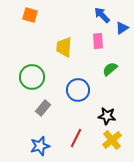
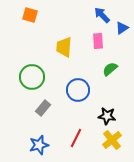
blue star: moved 1 px left, 1 px up
